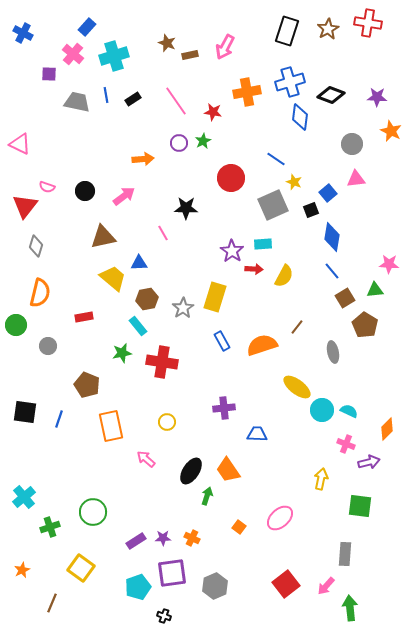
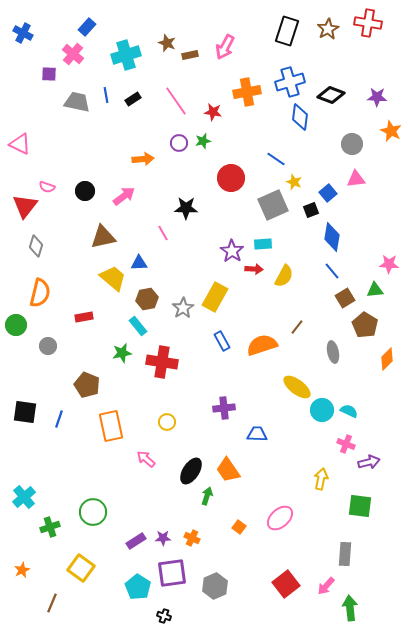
cyan cross at (114, 56): moved 12 px right, 1 px up
green star at (203, 141): rotated 14 degrees clockwise
yellow rectangle at (215, 297): rotated 12 degrees clockwise
orange diamond at (387, 429): moved 70 px up
cyan pentagon at (138, 587): rotated 20 degrees counterclockwise
